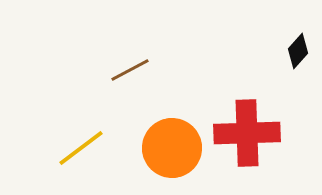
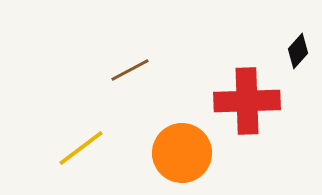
red cross: moved 32 px up
orange circle: moved 10 px right, 5 px down
